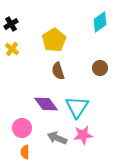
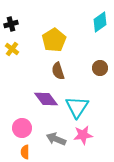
black cross: rotated 16 degrees clockwise
purple diamond: moved 5 px up
gray arrow: moved 1 px left, 1 px down
